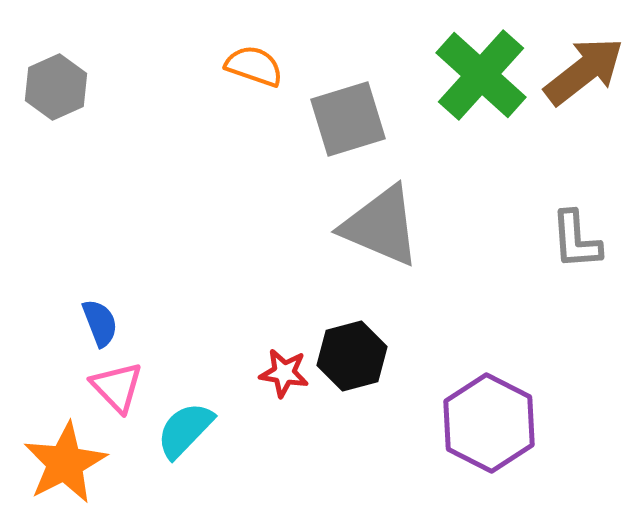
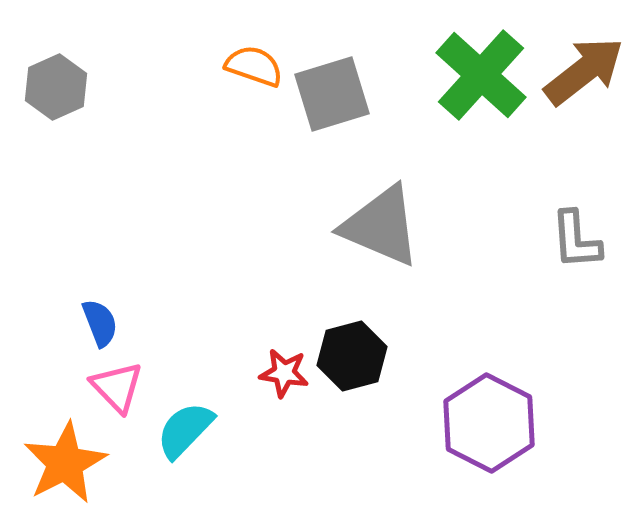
gray square: moved 16 px left, 25 px up
